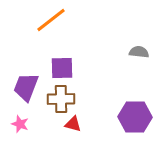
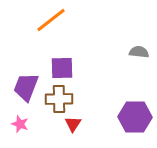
brown cross: moved 2 px left
red triangle: rotated 48 degrees clockwise
